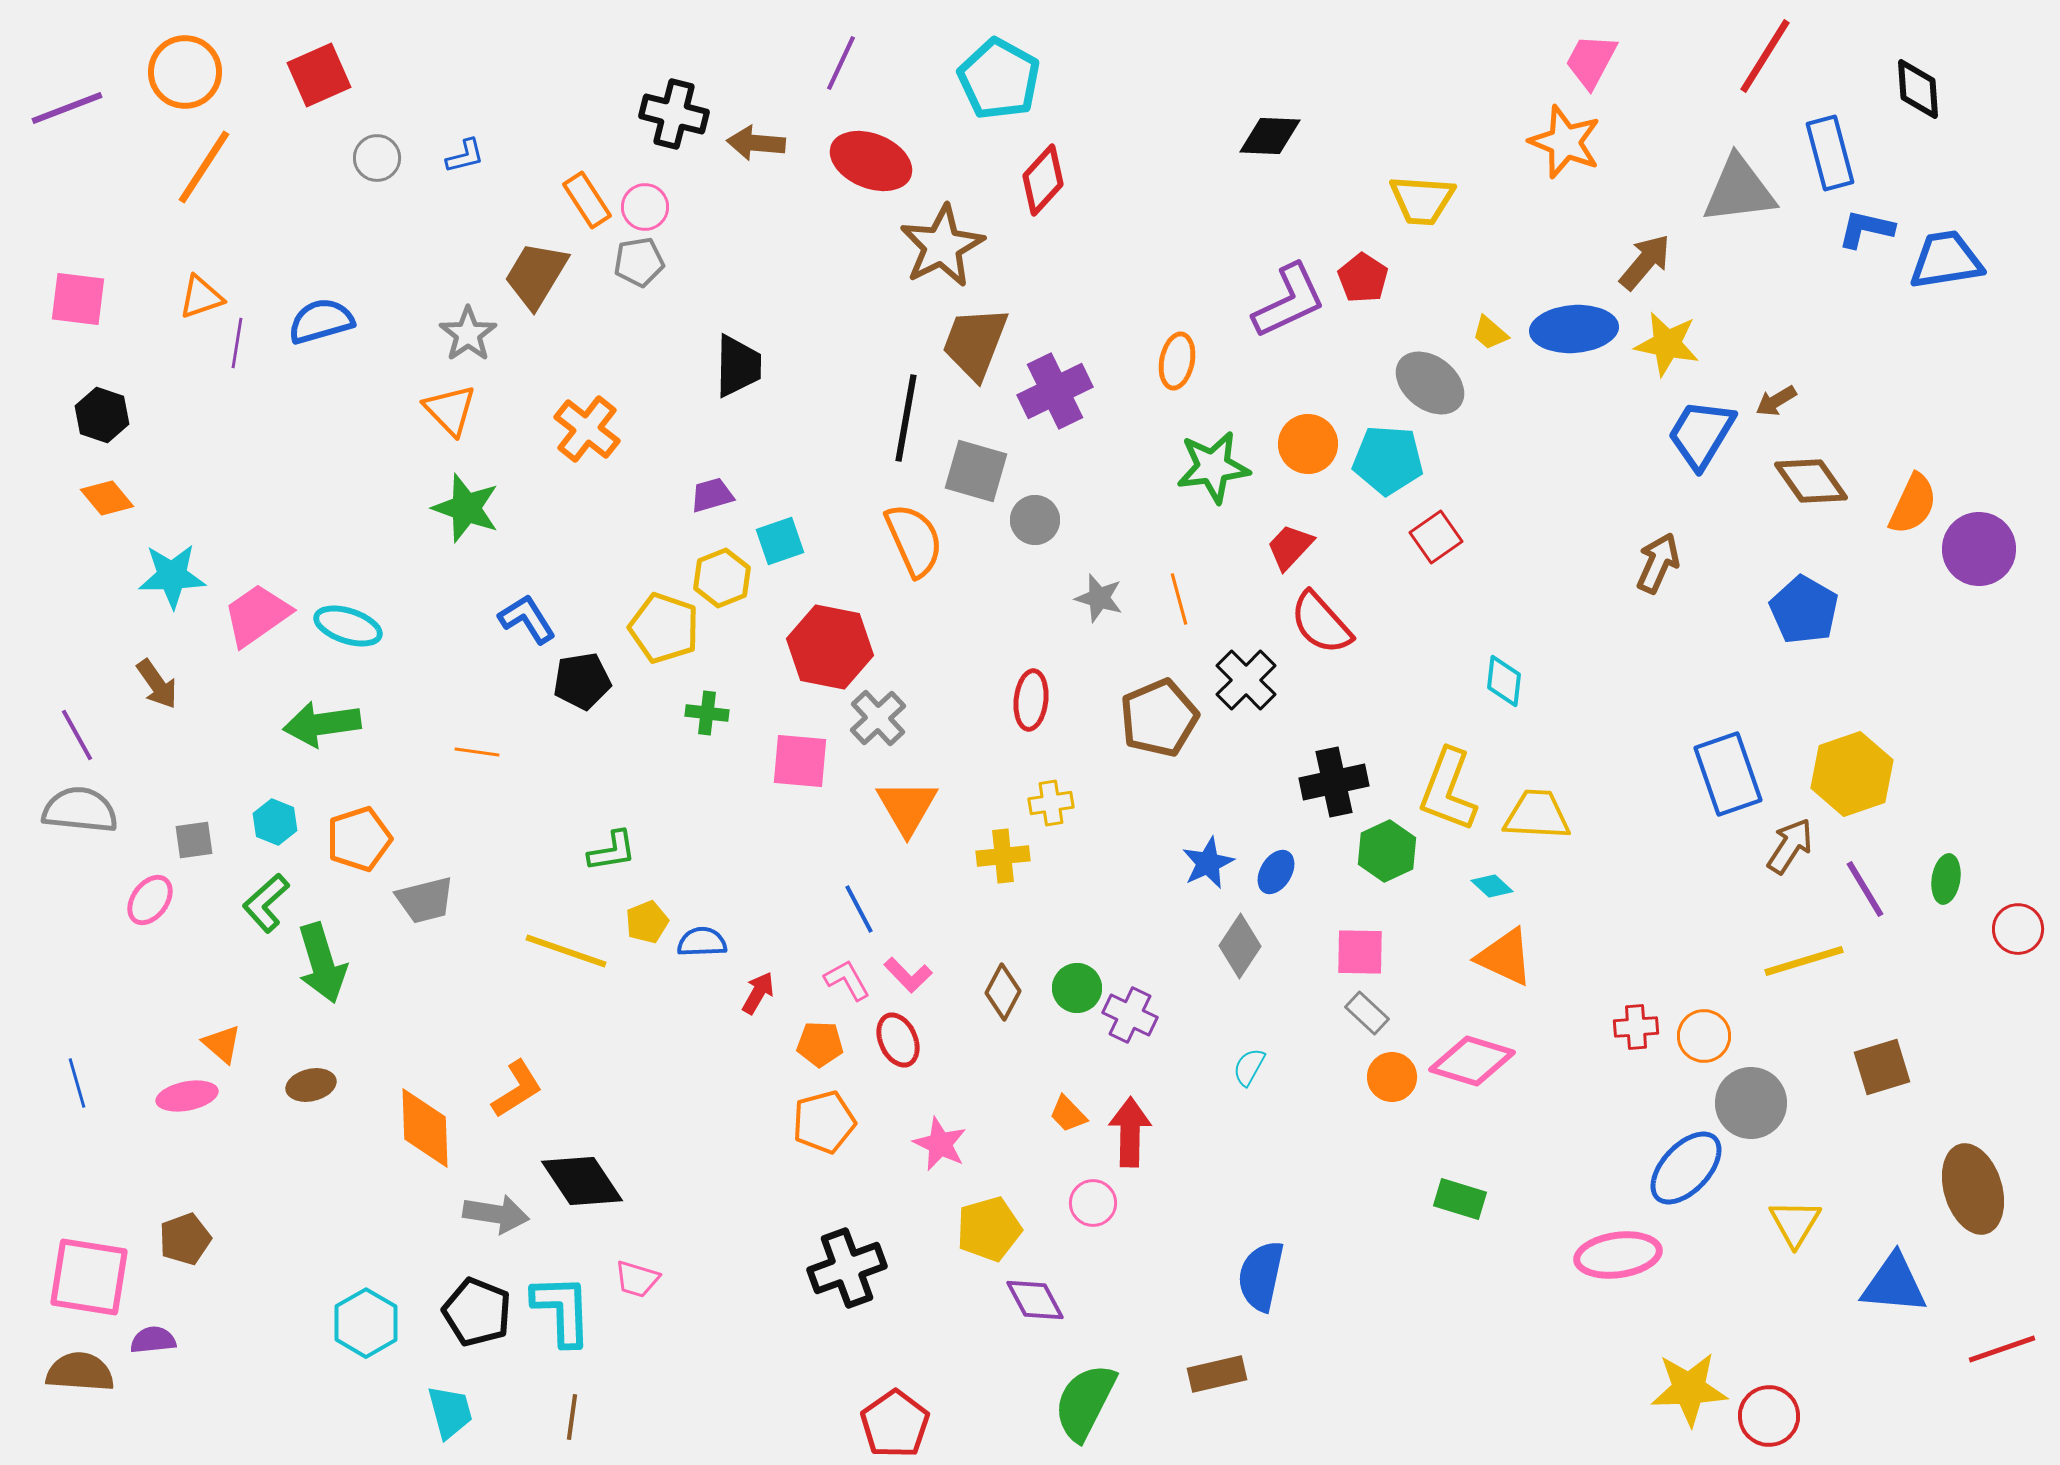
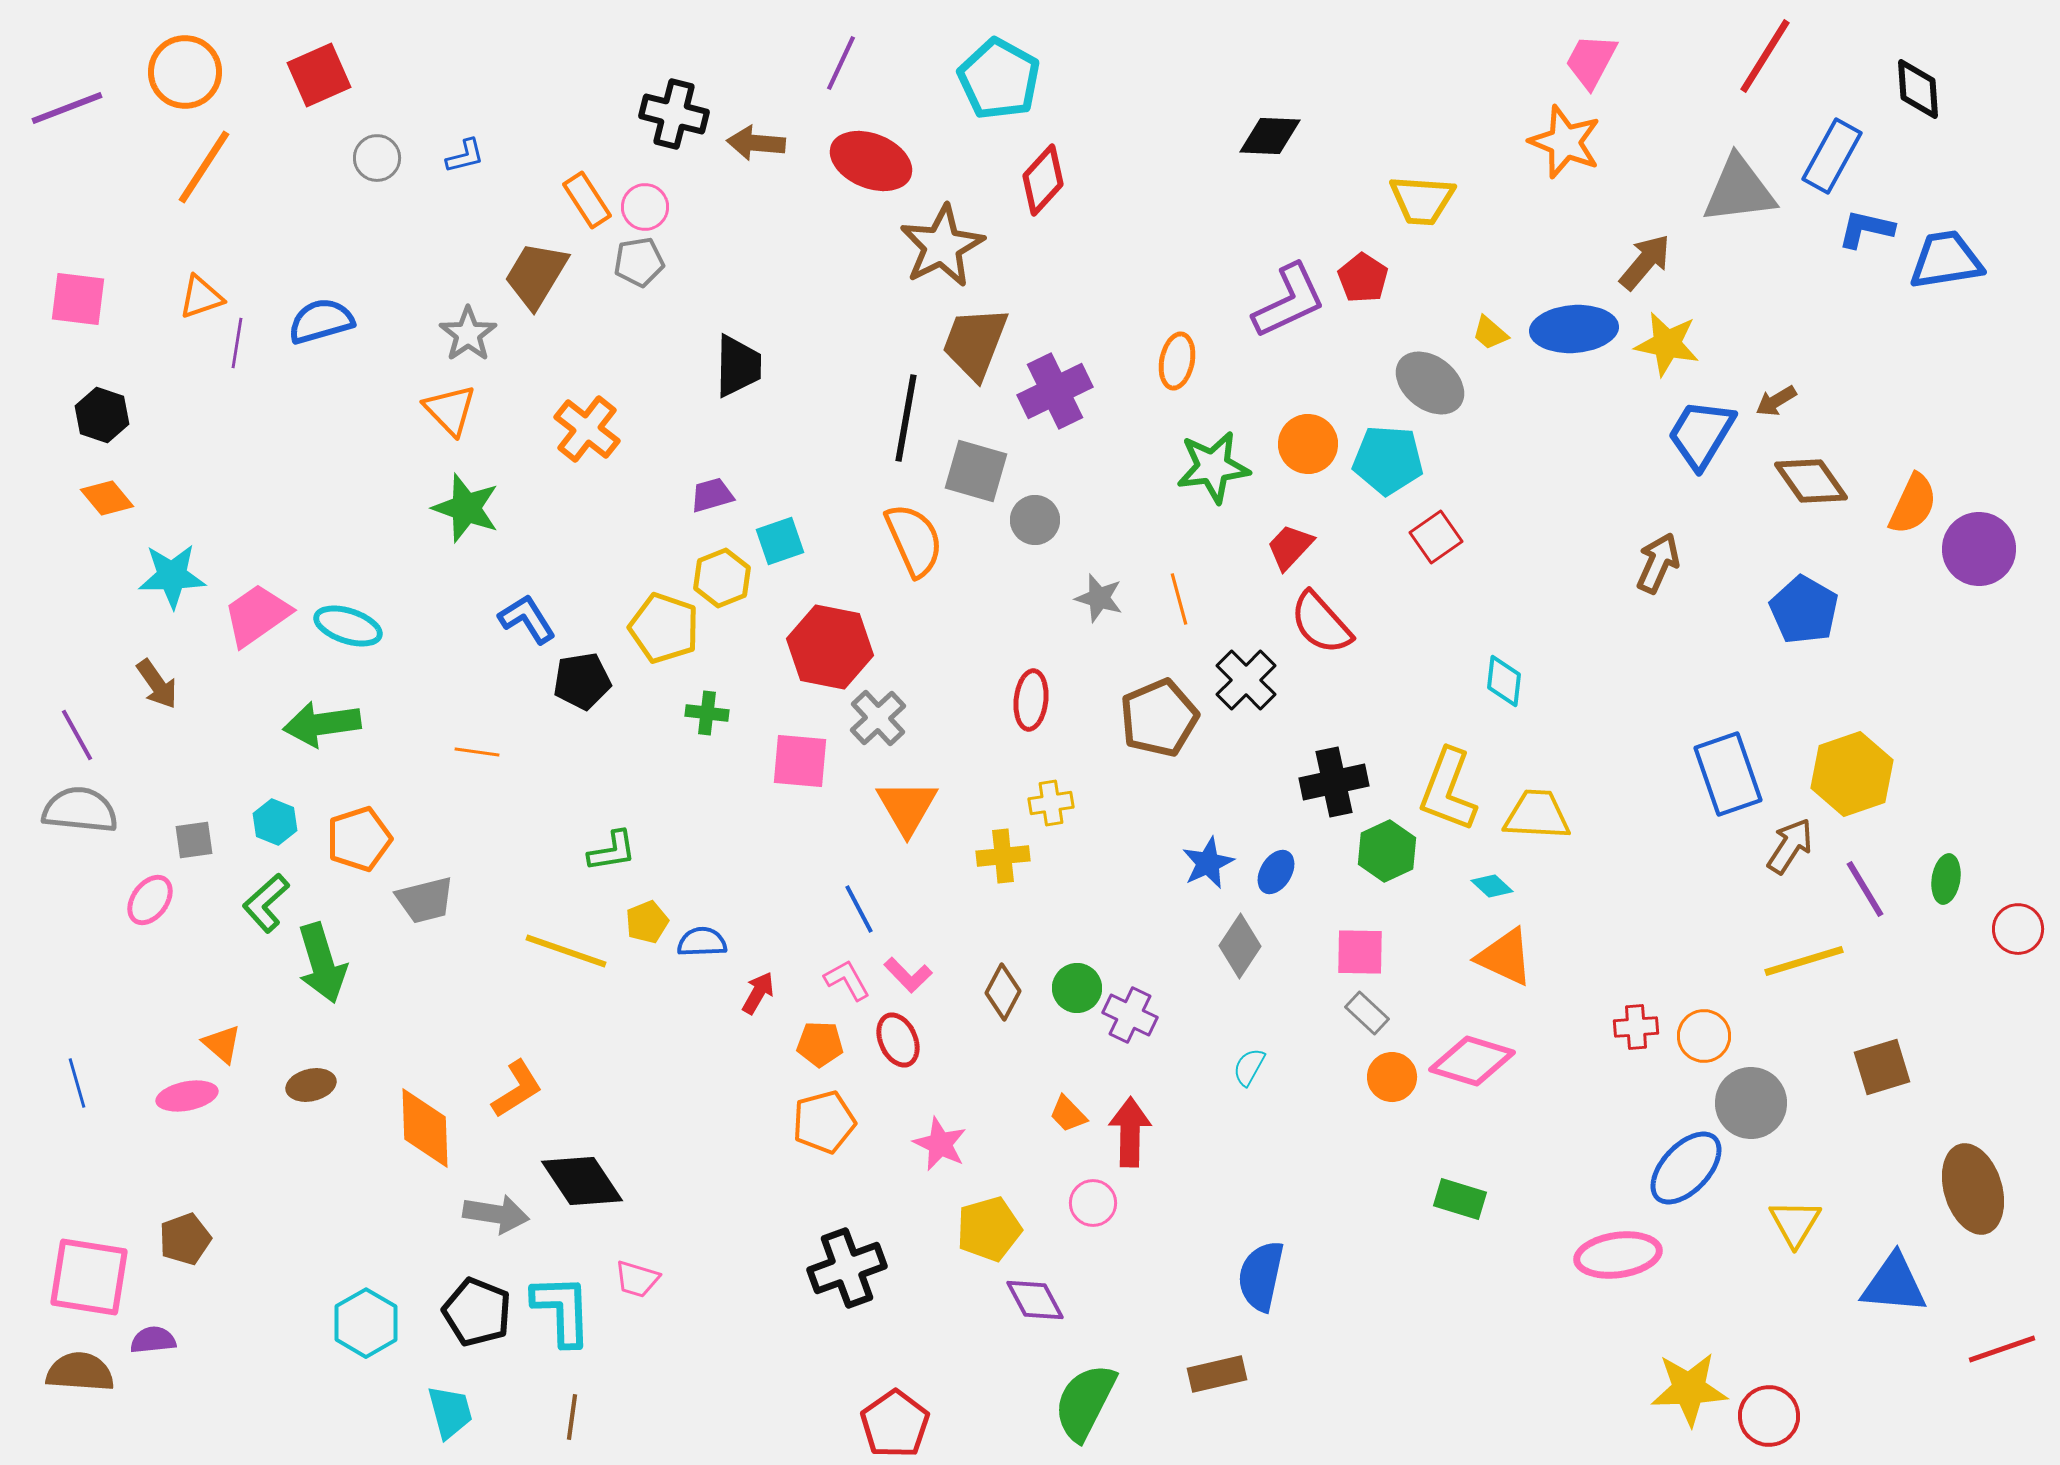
blue rectangle at (1830, 153): moved 2 px right, 3 px down; rotated 44 degrees clockwise
